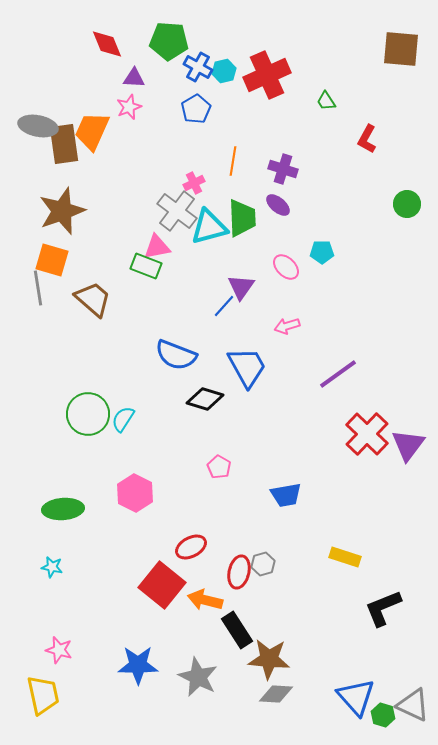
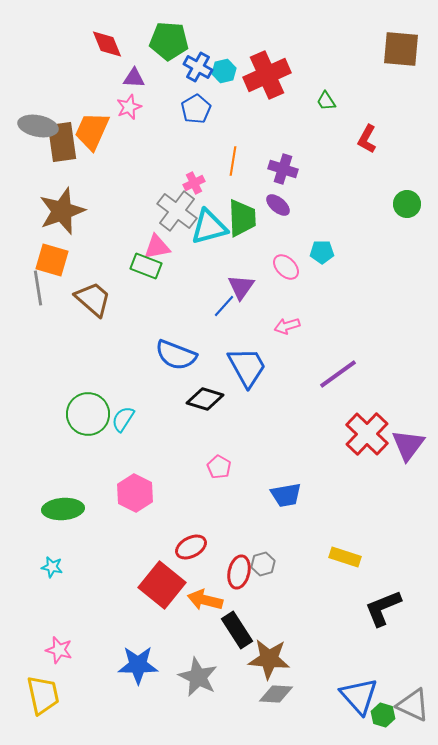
brown rectangle at (64, 144): moved 2 px left, 2 px up
blue triangle at (356, 697): moved 3 px right, 1 px up
